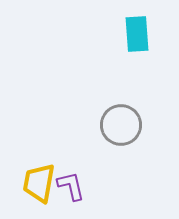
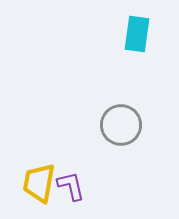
cyan rectangle: rotated 12 degrees clockwise
